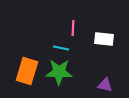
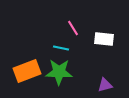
pink line: rotated 35 degrees counterclockwise
orange rectangle: rotated 52 degrees clockwise
purple triangle: rotated 28 degrees counterclockwise
